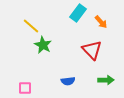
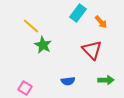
pink square: rotated 32 degrees clockwise
